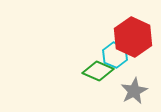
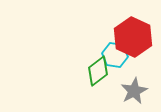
cyan hexagon: rotated 15 degrees counterclockwise
green diamond: rotated 60 degrees counterclockwise
